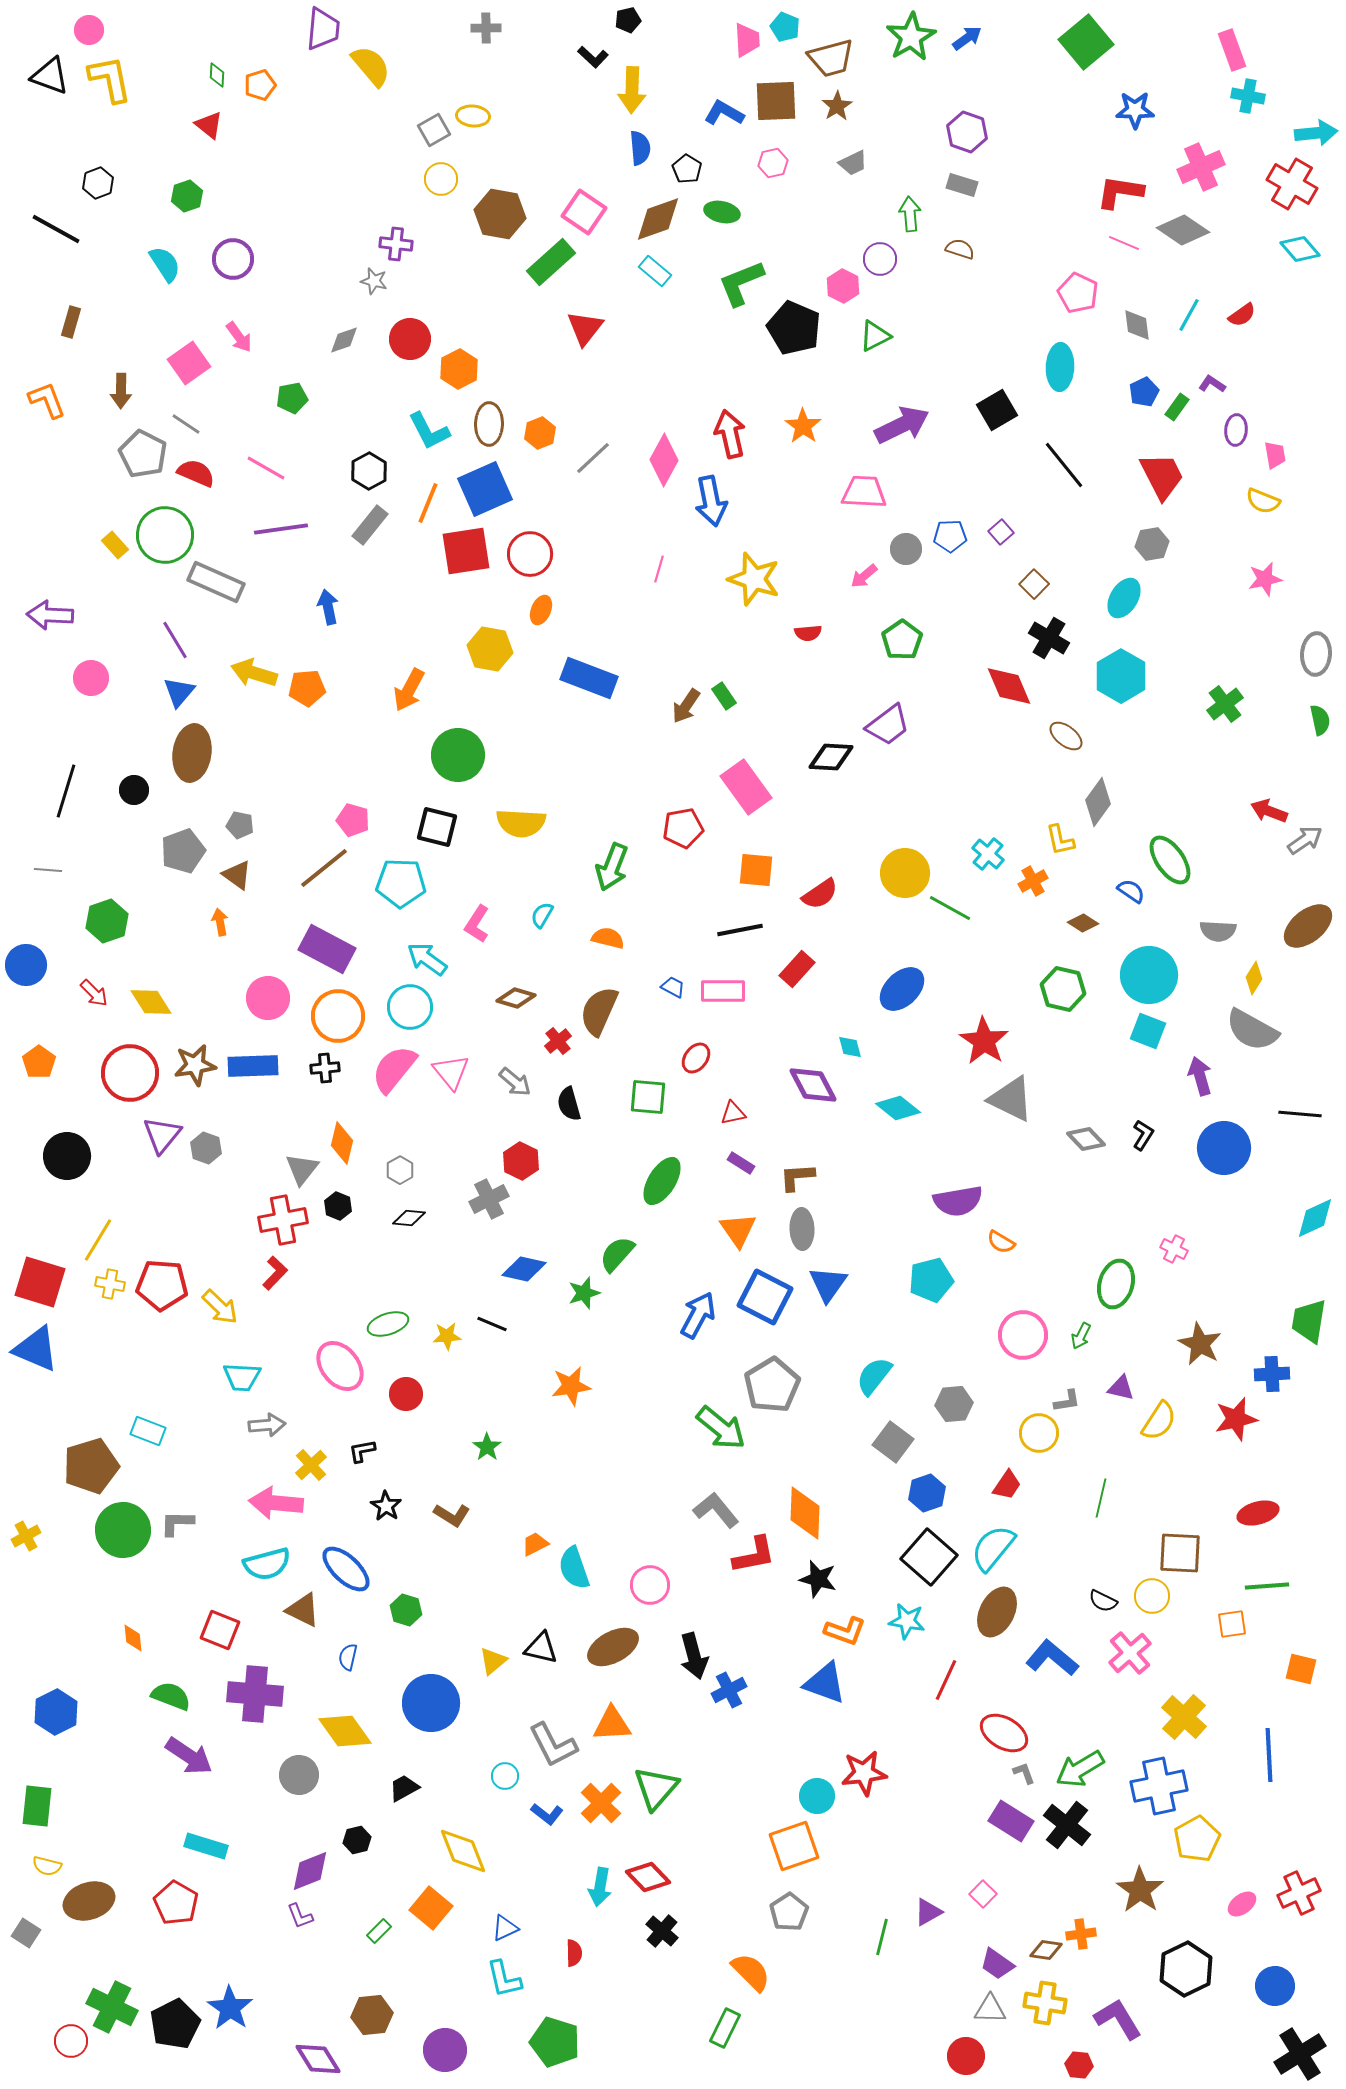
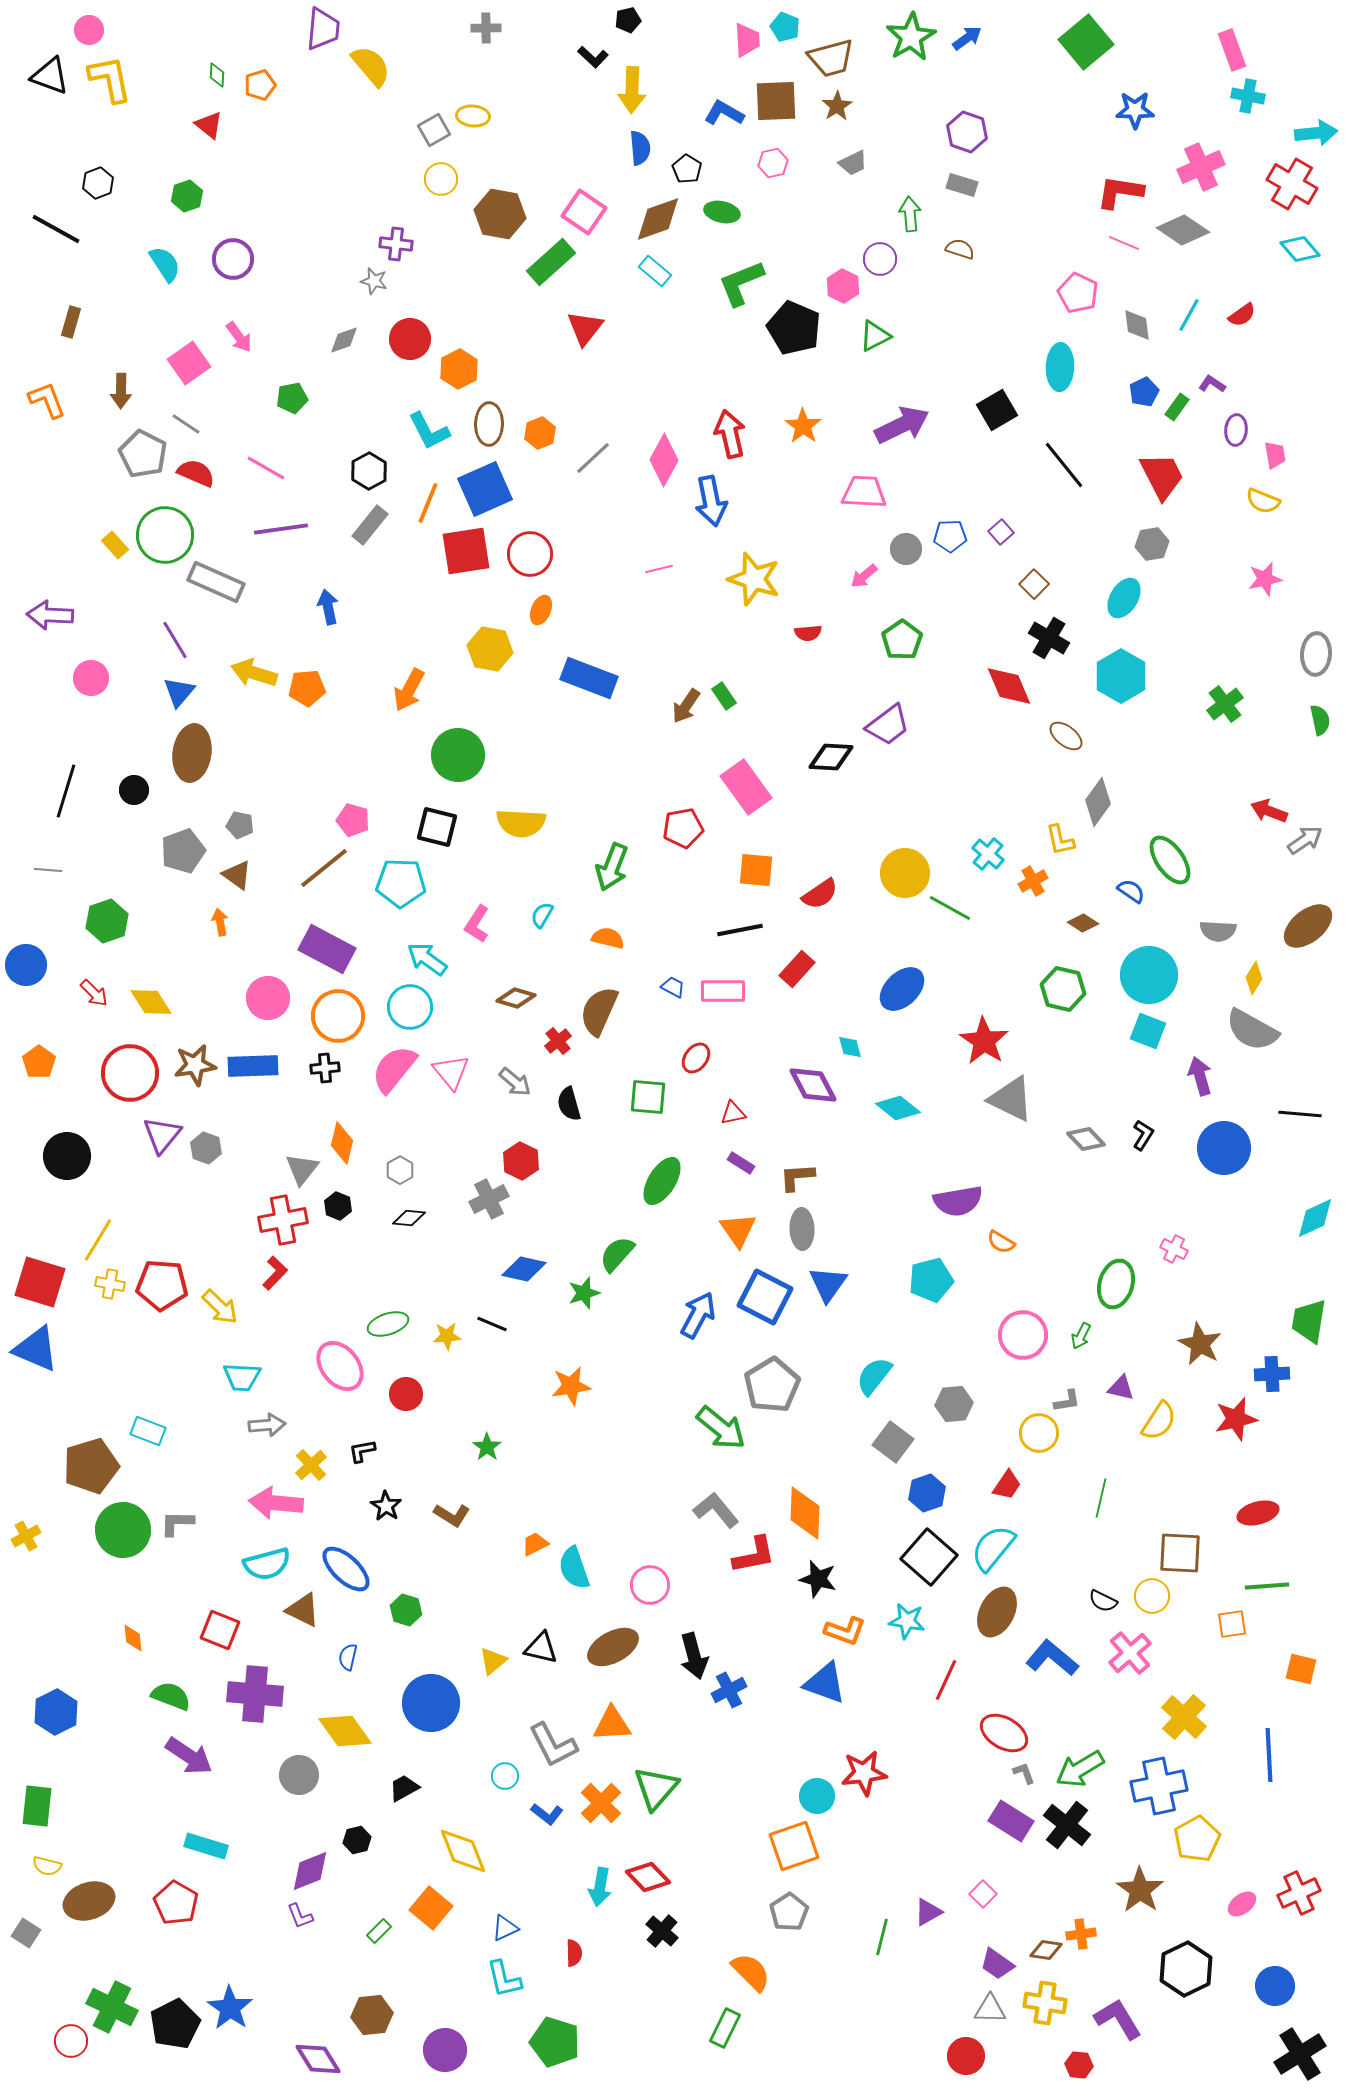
pink line at (659, 569): rotated 60 degrees clockwise
